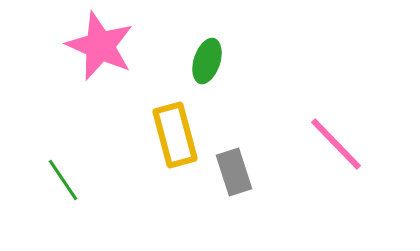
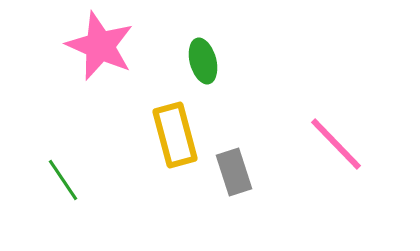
green ellipse: moved 4 px left; rotated 33 degrees counterclockwise
